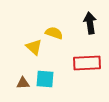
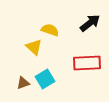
black arrow: rotated 60 degrees clockwise
yellow semicircle: moved 4 px left, 3 px up
cyan square: rotated 36 degrees counterclockwise
brown triangle: rotated 16 degrees counterclockwise
